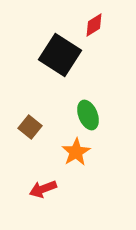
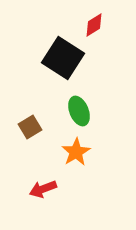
black square: moved 3 px right, 3 px down
green ellipse: moved 9 px left, 4 px up
brown square: rotated 20 degrees clockwise
